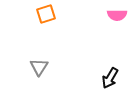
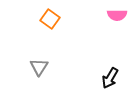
orange square: moved 4 px right, 5 px down; rotated 36 degrees counterclockwise
